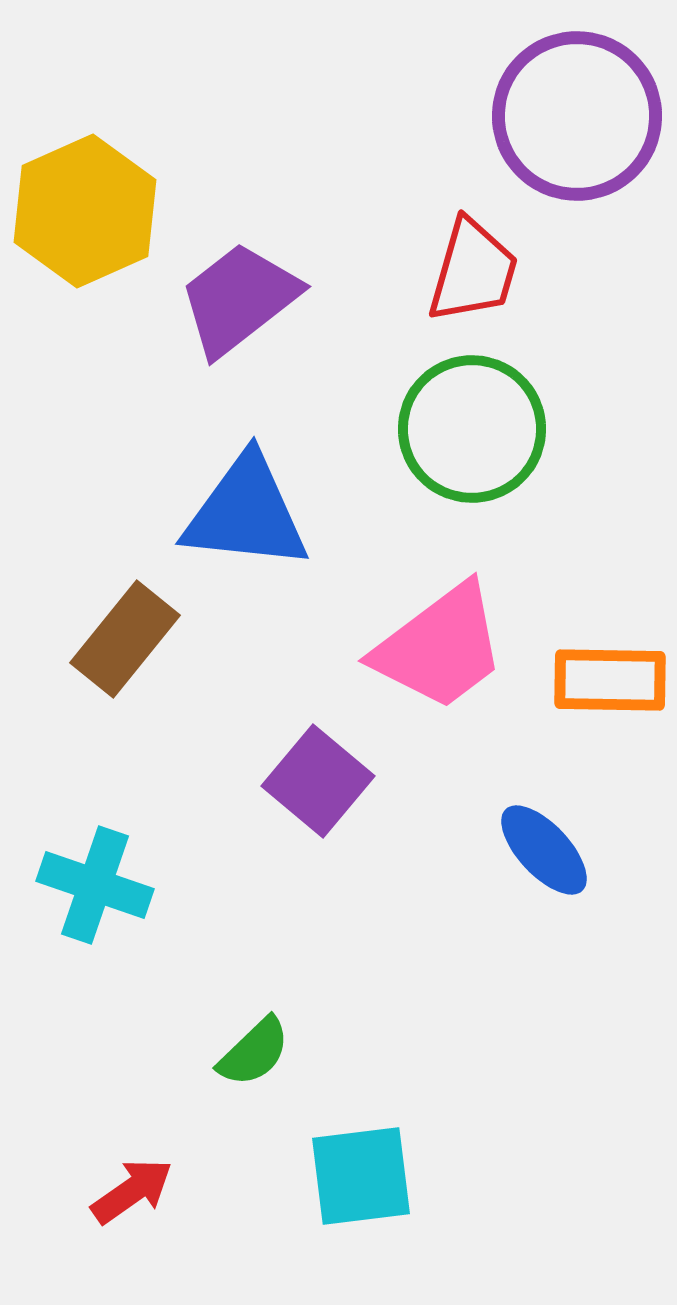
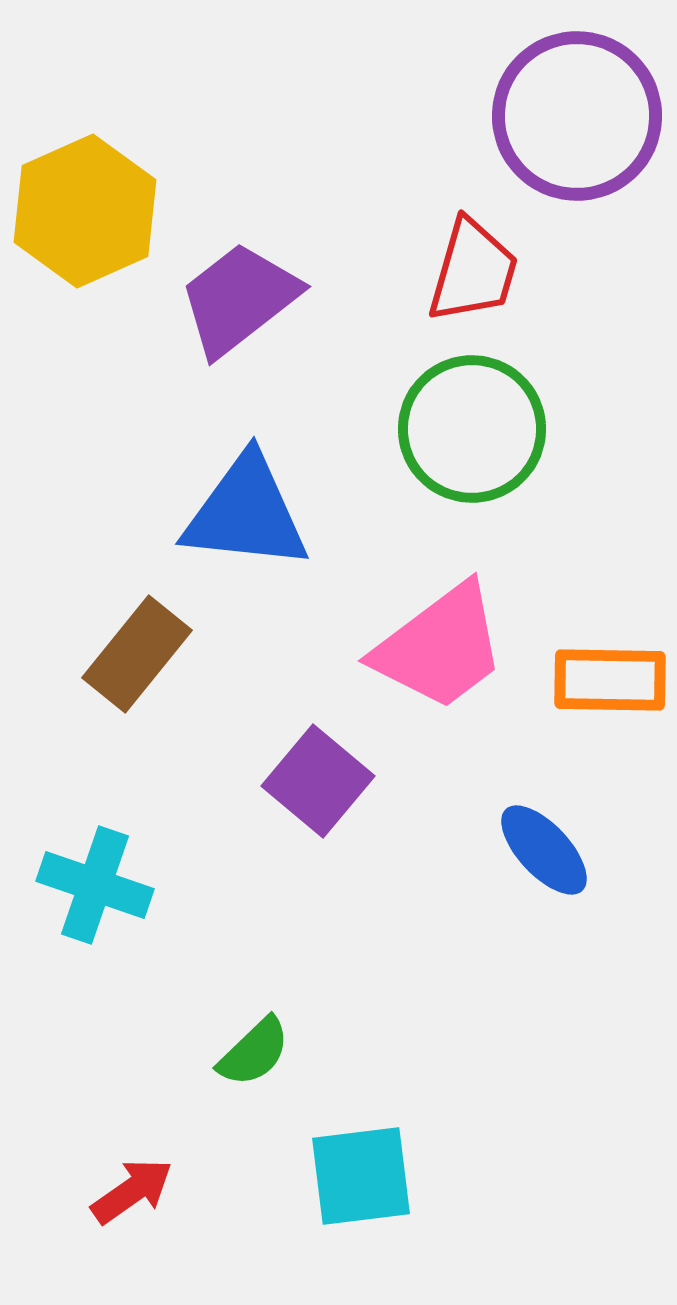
brown rectangle: moved 12 px right, 15 px down
